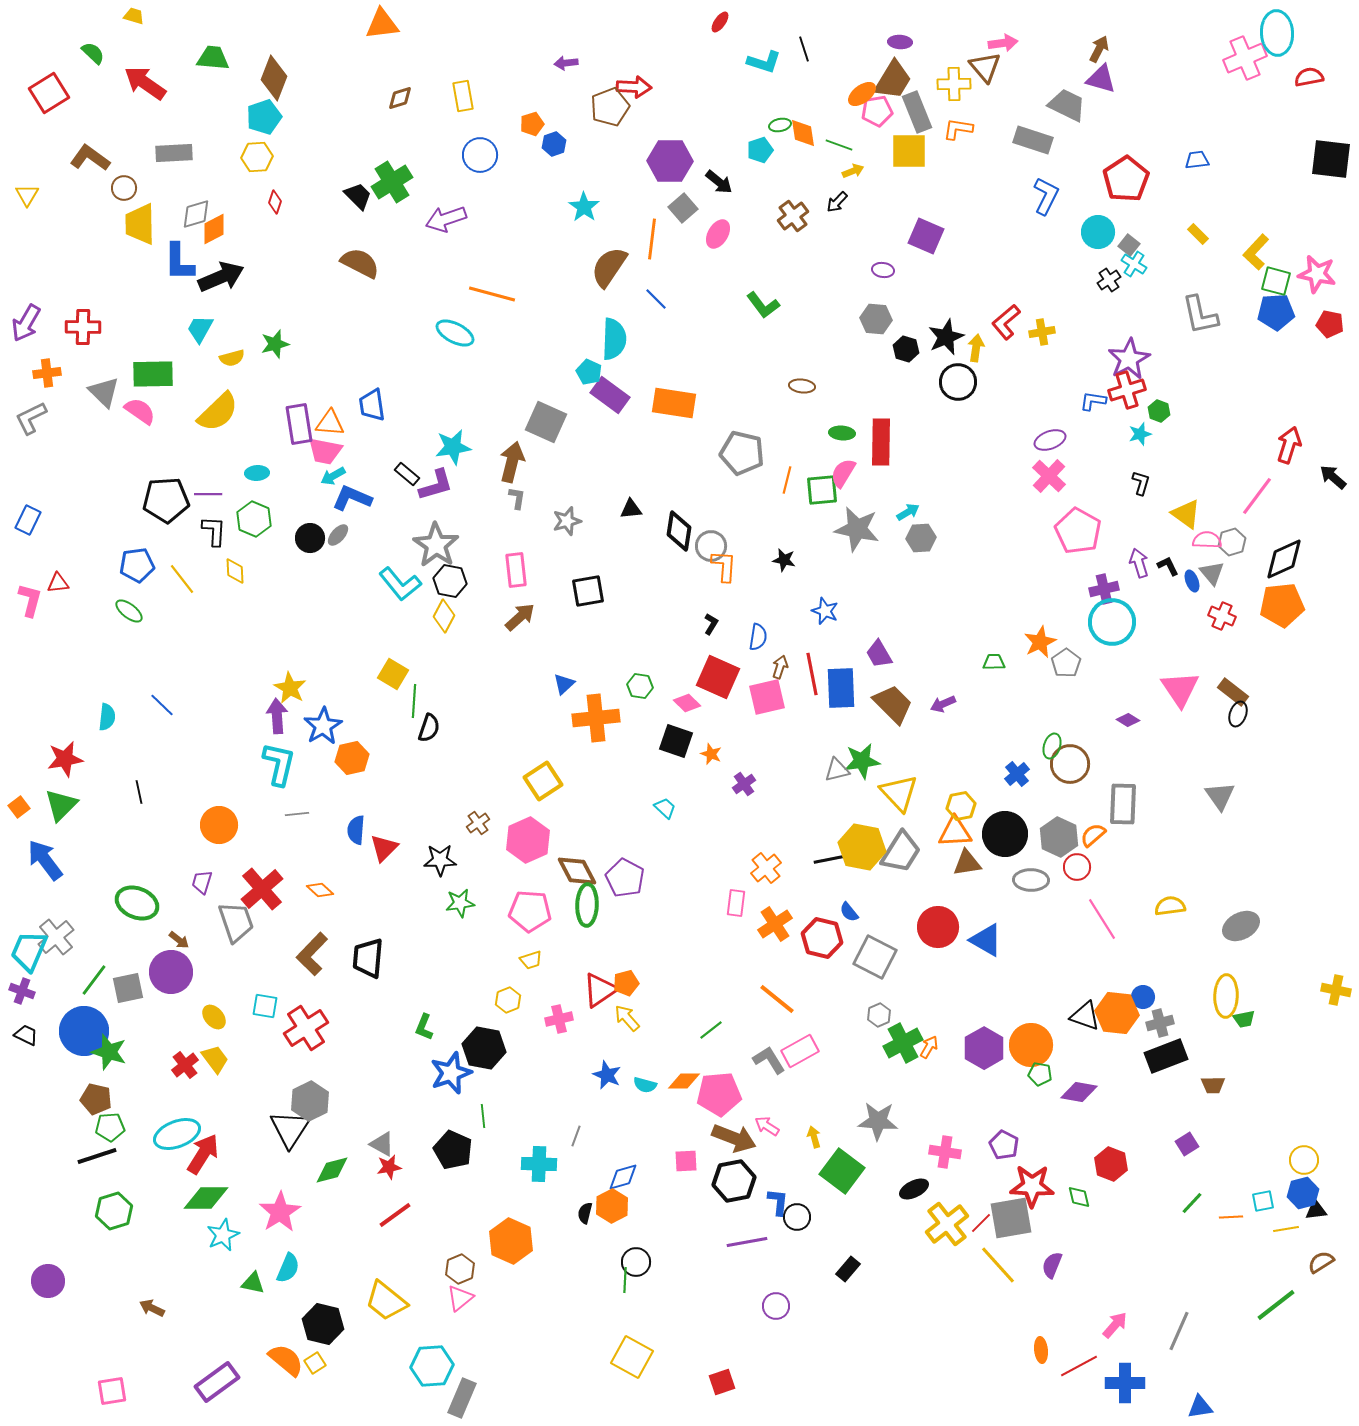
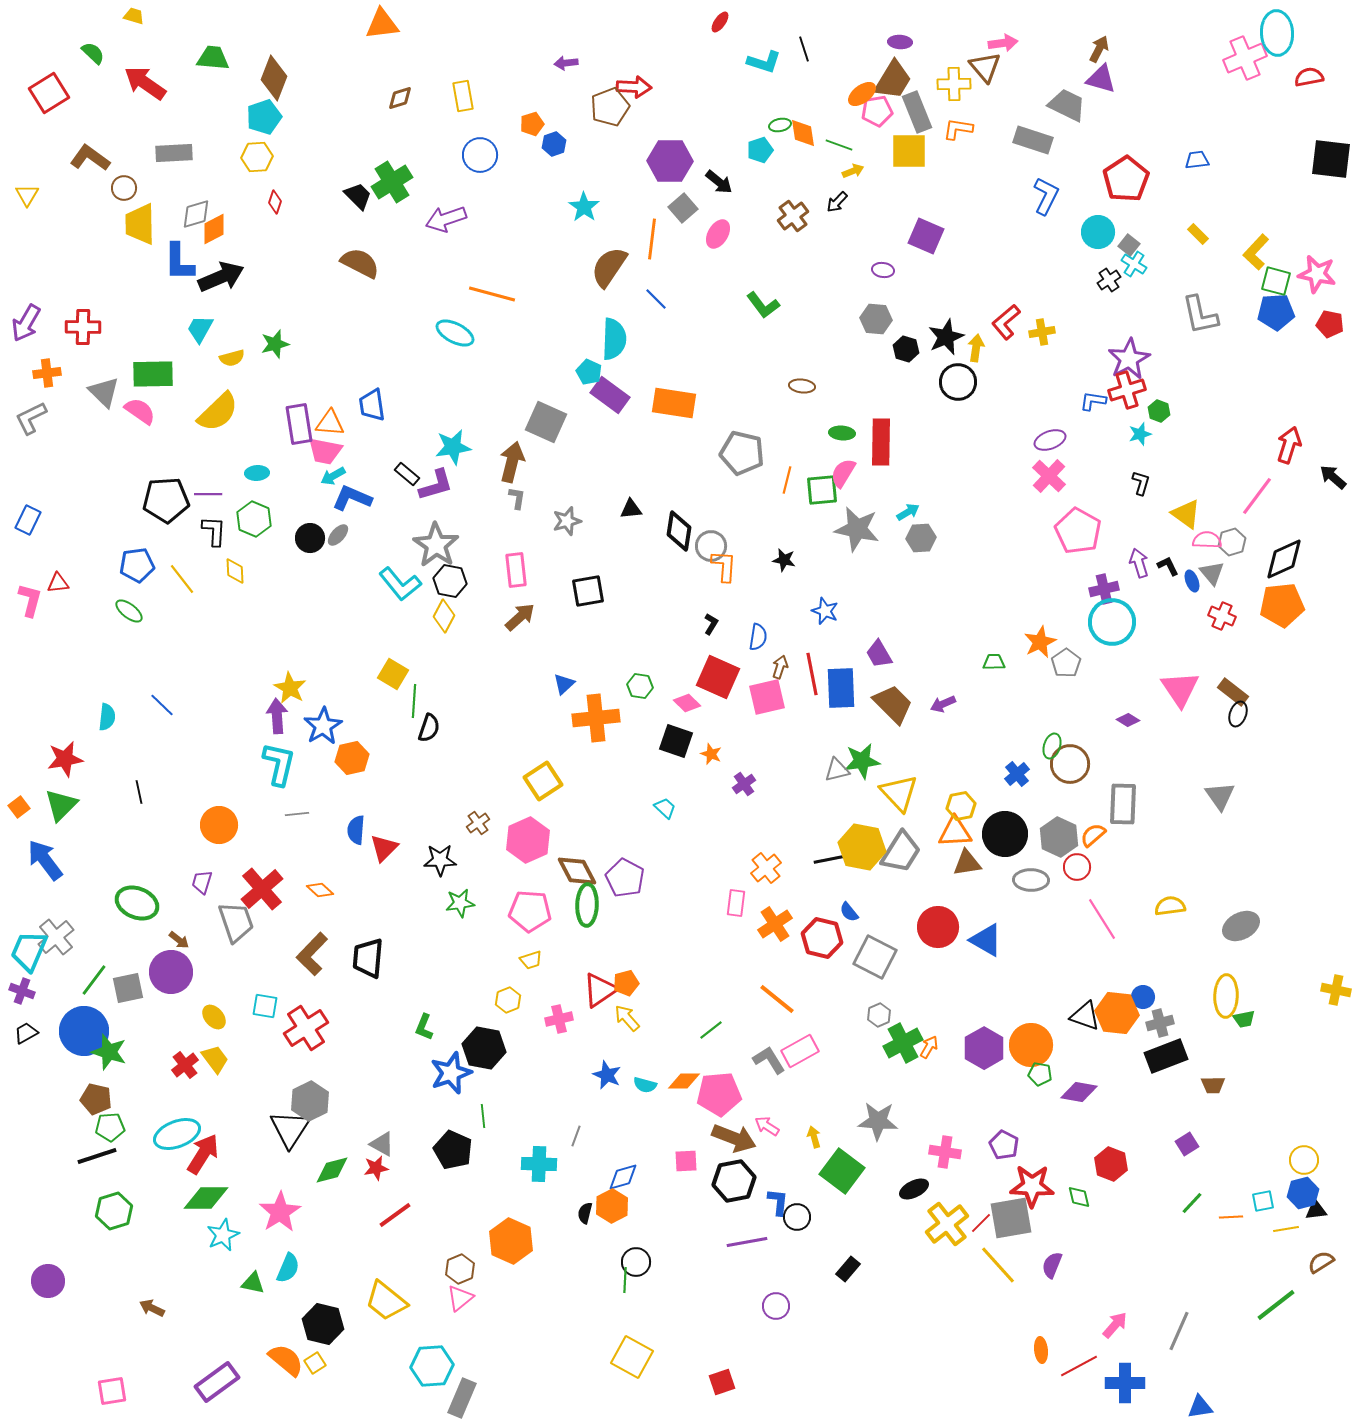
black trapezoid at (26, 1035): moved 2 px up; rotated 55 degrees counterclockwise
red star at (389, 1167): moved 13 px left, 1 px down
